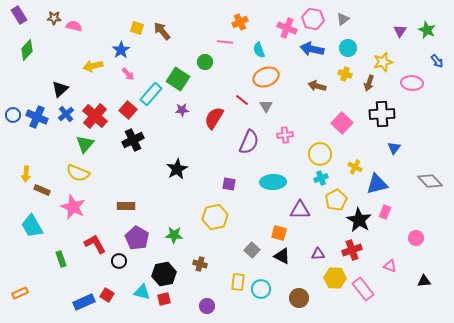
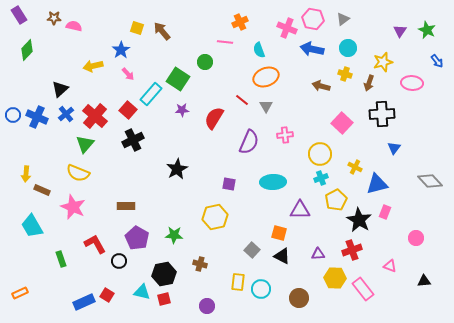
brown arrow at (317, 86): moved 4 px right
